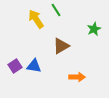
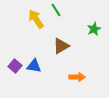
purple square: rotated 16 degrees counterclockwise
